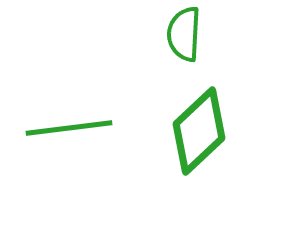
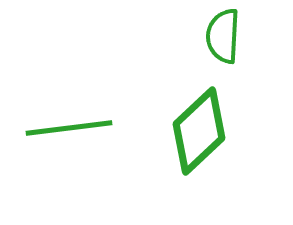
green semicircle: moved 39 px right, 2 px down
